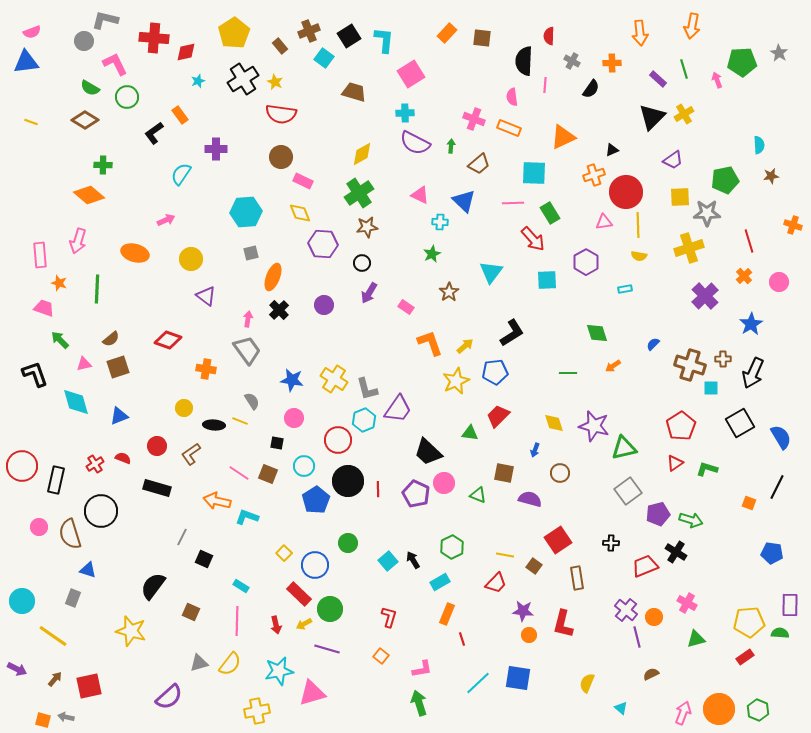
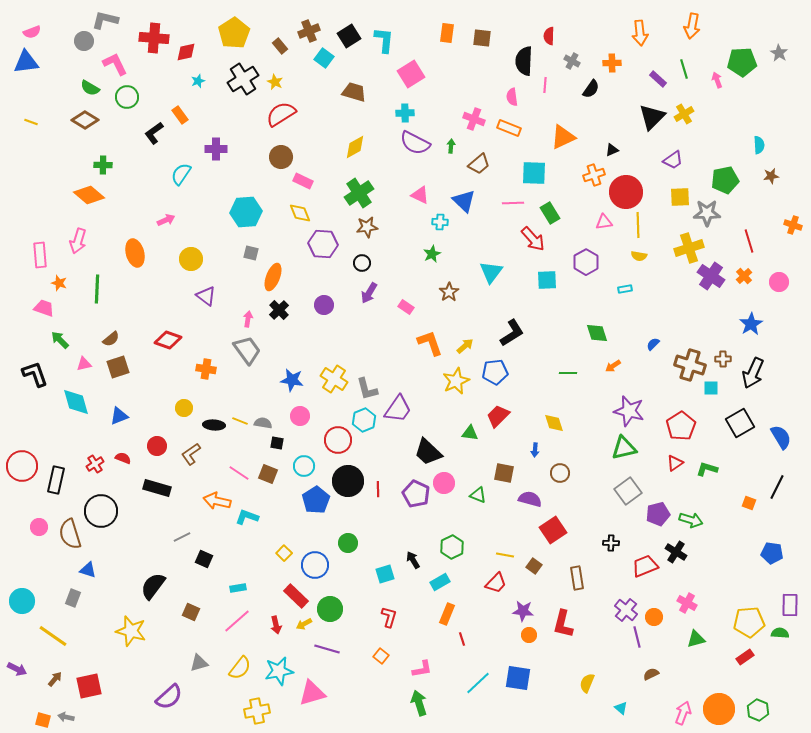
orange rectangle at (447, 33): rotated 36 degrees counterclockwise
red semicircle at (281, 114): rotated 140 degrees clockwise
yellow diamond at (362, 154): moved 7 px left, 7 px up
orange ellipse at (135, 253): rotated 60 degrees clockwise
gray square at (251, 253): rotated 28 degrees clockwise
purple cross at (705, 296): moved 6 px right, 20 px up; rotated 12 degrees counterclockwise
gray semicircle at (252, 401): moved 11 px right, 22 px down; rotated 48 degrees counterclockwise
pink circle at (294, 418): moved 6 px right, 2 px up
purple star at (594, 426): moved 35 px right, 15 px up
blue arrow at (535, 450): rotated 16 degrees counterclockwise
gray line at (182, 537): rotated 36 degrees clockwise
red square at (558, 540): moved 5 px left, 10 px up
cyan square at (388, 561): moved 3 px left, 13 px down; rotated 24 degrees clockwise
cyan rectangle at (241, 586): moved 3 px left, 2 px down; rotated 42 degrees counterclockwise
red rectangle at (299, 594): moved 3 px left, 2 px down
pink line at (237, 621): rotated 48 degrees clockwise
yellow semicircle at (230, 664): moved 10 px right, 4 px down
